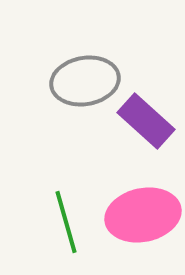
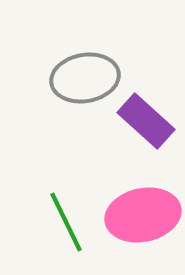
gray ellipse: moved 3 px up
green line: rotated 10 degrees counterclockwise
